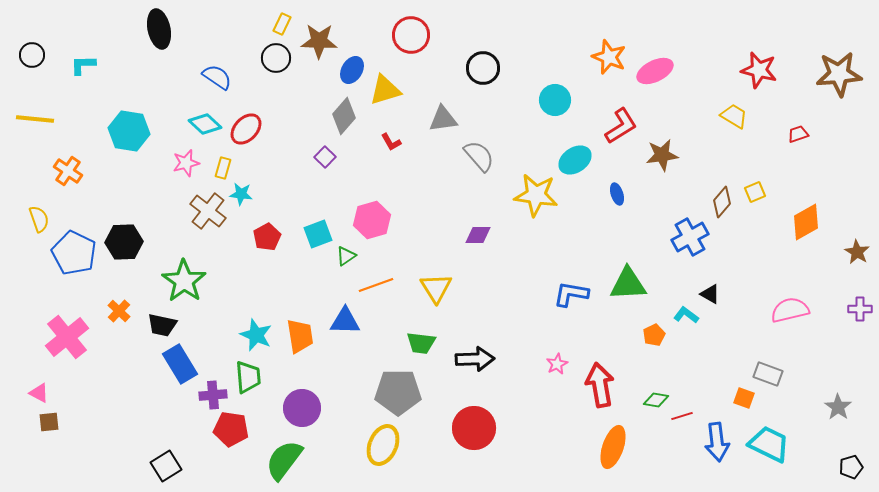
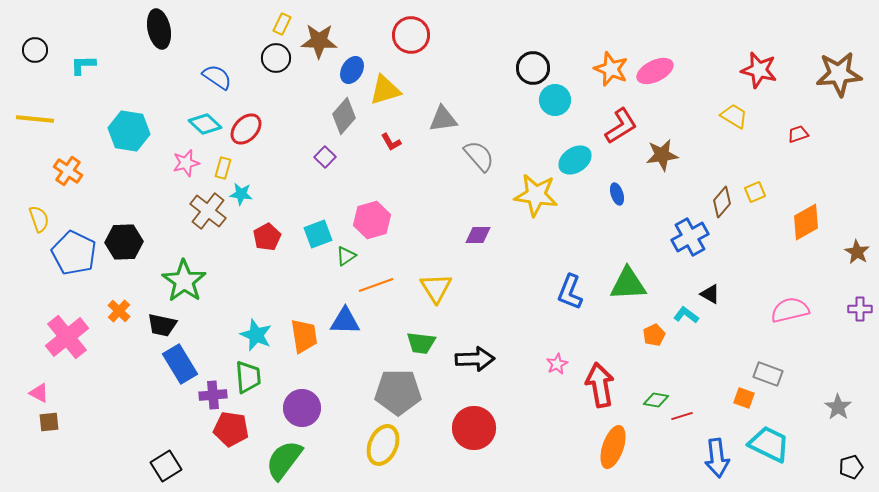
black circle at (32, 55): moved 3 px right, 5 px up
orange star at (609, 57): moved 2 px right, 12 px down
black circle at (483, 68): moved 50 px right
blue L-shape at (571, 294): moved 1 px left, 2 px up; rotated 78 degrees counterclockwise
orange trapezoid at (300, 336): moved 4 px right
blue arrow at (717, 442): moved 16 px down
